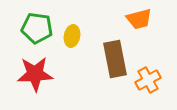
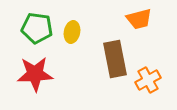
yellow ellipse: moved 4 px up
